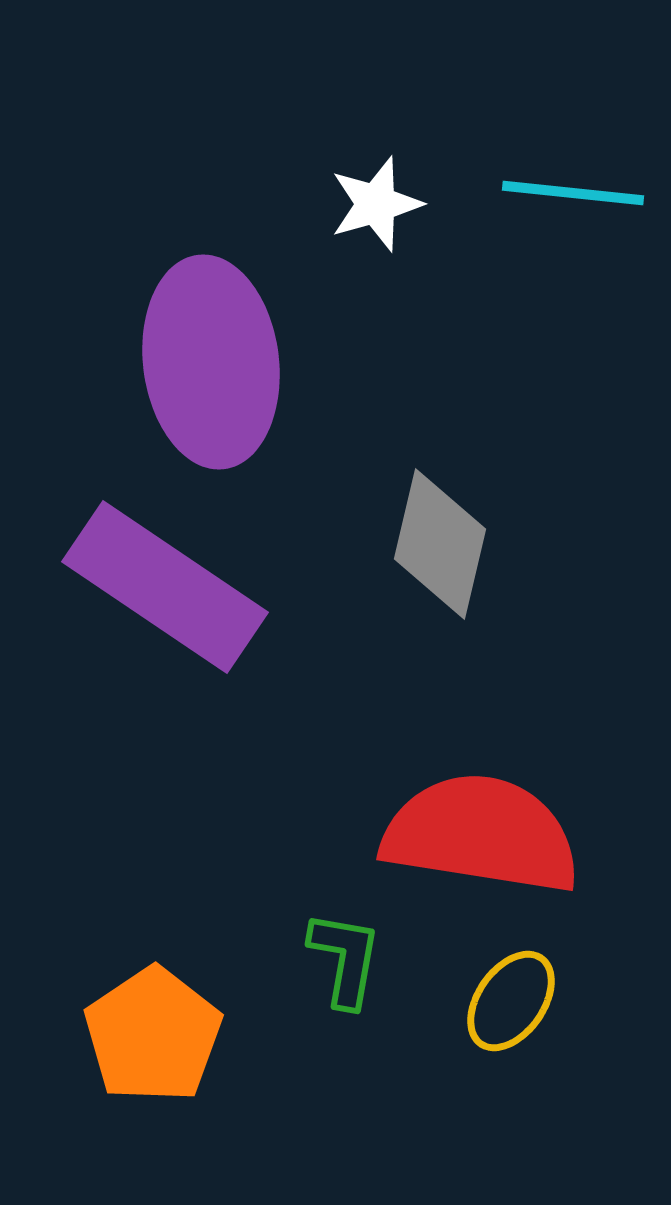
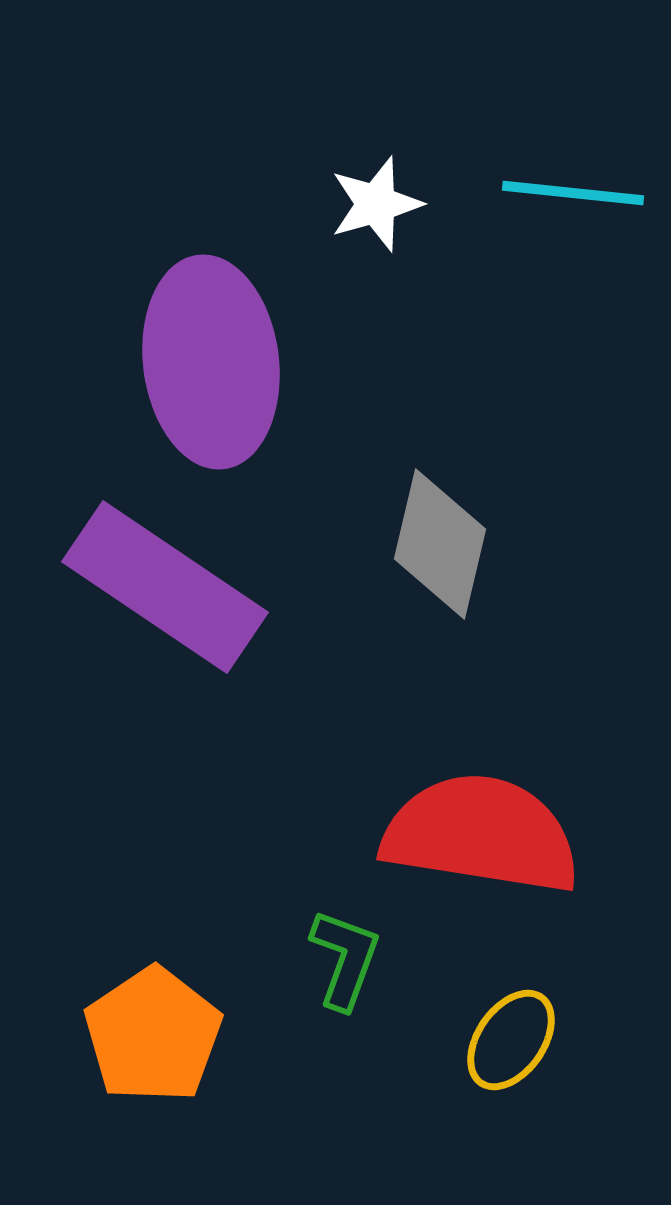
green L-shape: rotated 10 degrees clockwise
yellow ellipse: moved 39 px down
